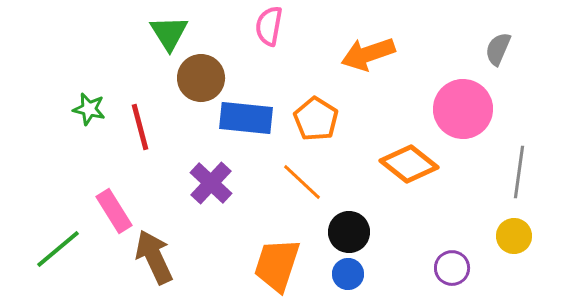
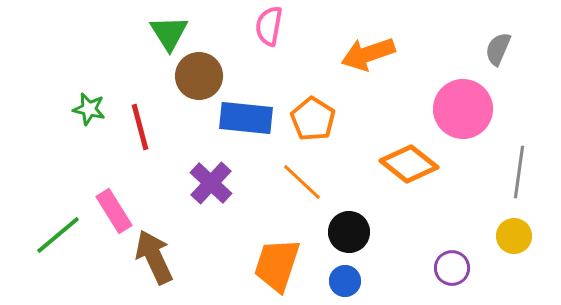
brown circle: moved 2 px left, 2 px up
orange pentagon: moved 3 px left
green line: moved 14 px up
blue circle: moved 3 px left, 7 px down
